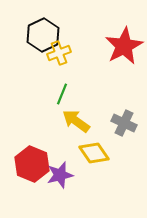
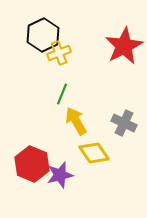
yellow arrow: rotated 24 degrees clockwise
